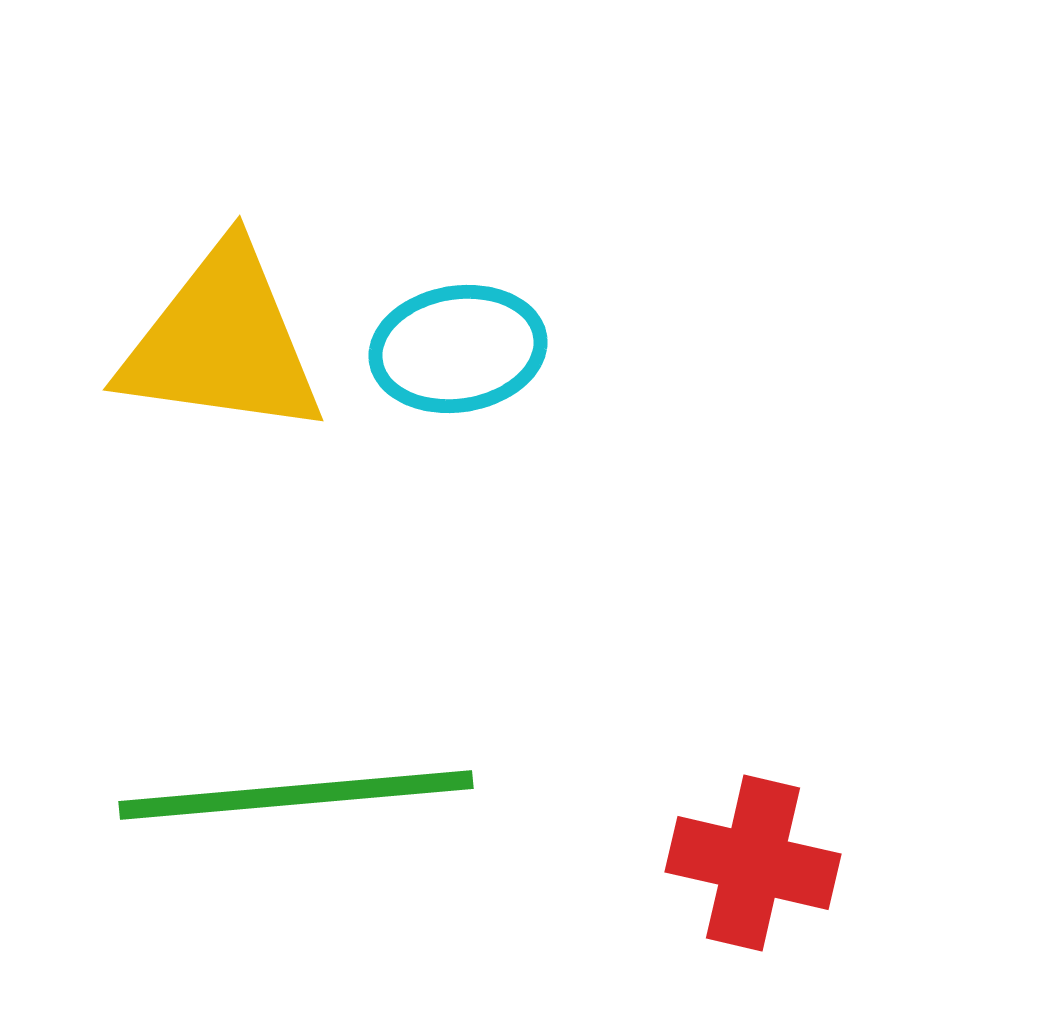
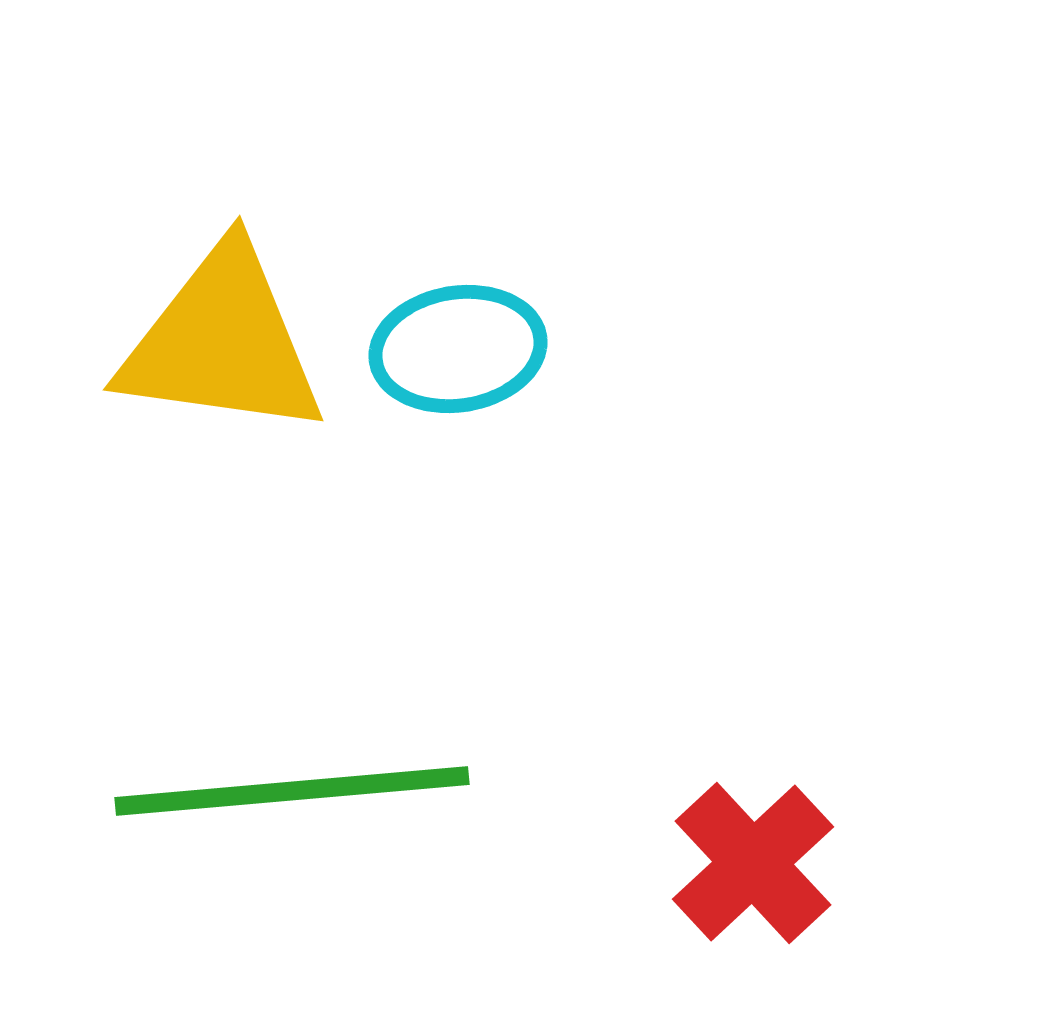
green line: moved 4 px left, 4 px up
red cross: rotated 34 degrees clockwise
